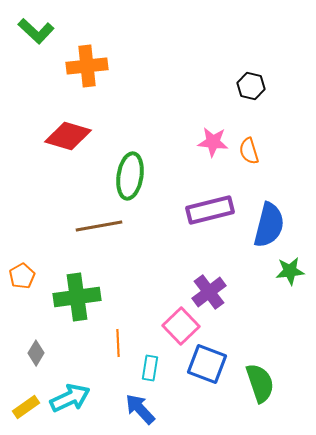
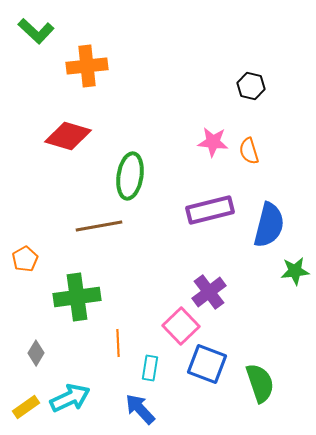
green star: moved 5 px right
orange pentagon: moved 3 px right, 17 px up
